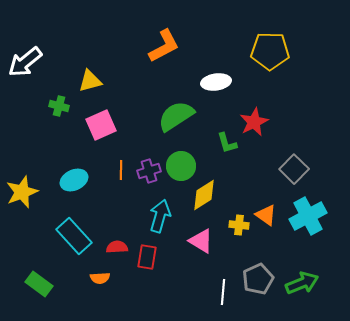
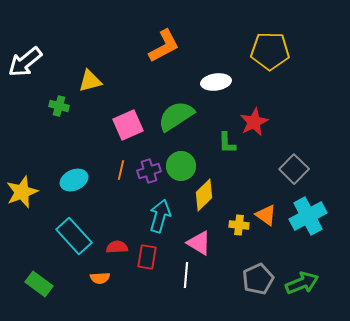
pink square: moved 27 px right
green L-shape: rotated 15 degrees clockwise
orange line: rotated 12 degrees clockwise
yellow diamond: rotated 12 degrees counterclockwise
pink triangle: moved 2 px left, 2 px down
white line: moved 37 px left, 17 px up
